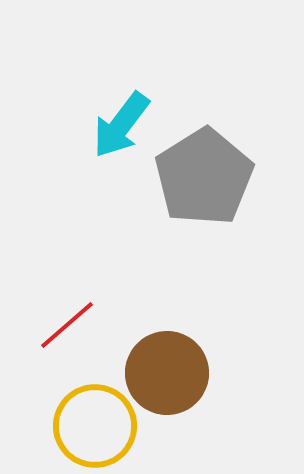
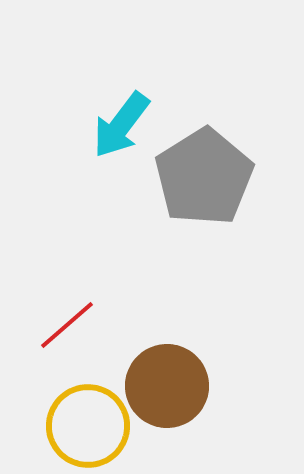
brown circle: moved 13 px down
yellow circle: moved 7 px left
